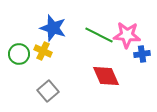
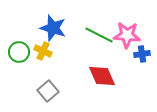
green circle: moved 2 px up
red diamond: moved 4 px left
